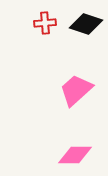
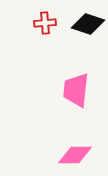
black diamond: moved 2 px right
pink trapezoid: rotated 42 degrees counterclockwise
